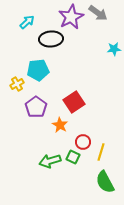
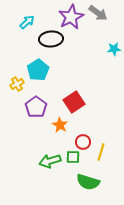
cyan pentagon: rotated 25 degrees counterclockwise
green square: rotated 24 degrees counterclockwise
green semicircle: moved 17 px left; rotated 45 degrees counterclockwise
